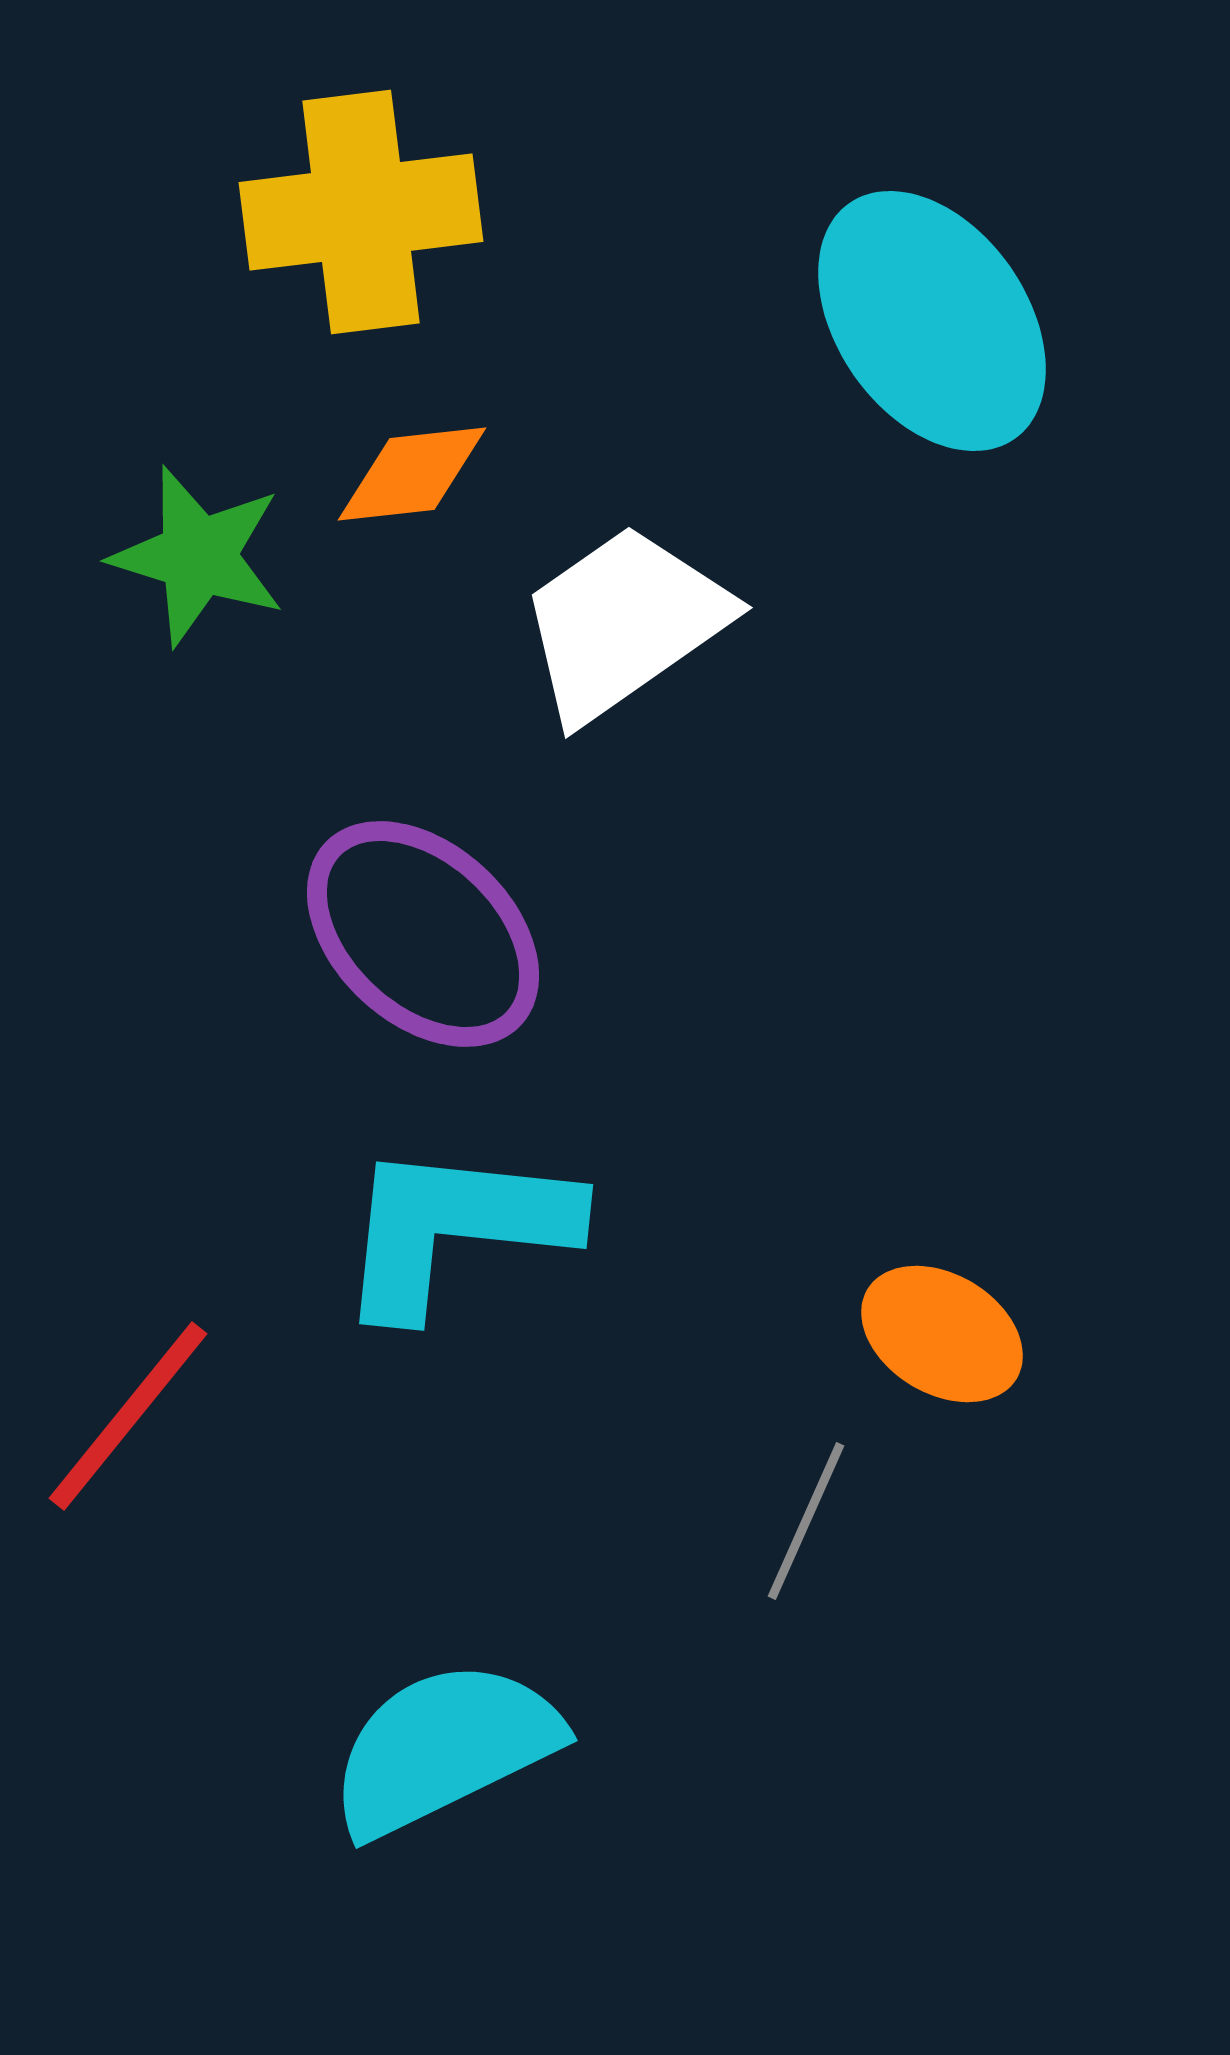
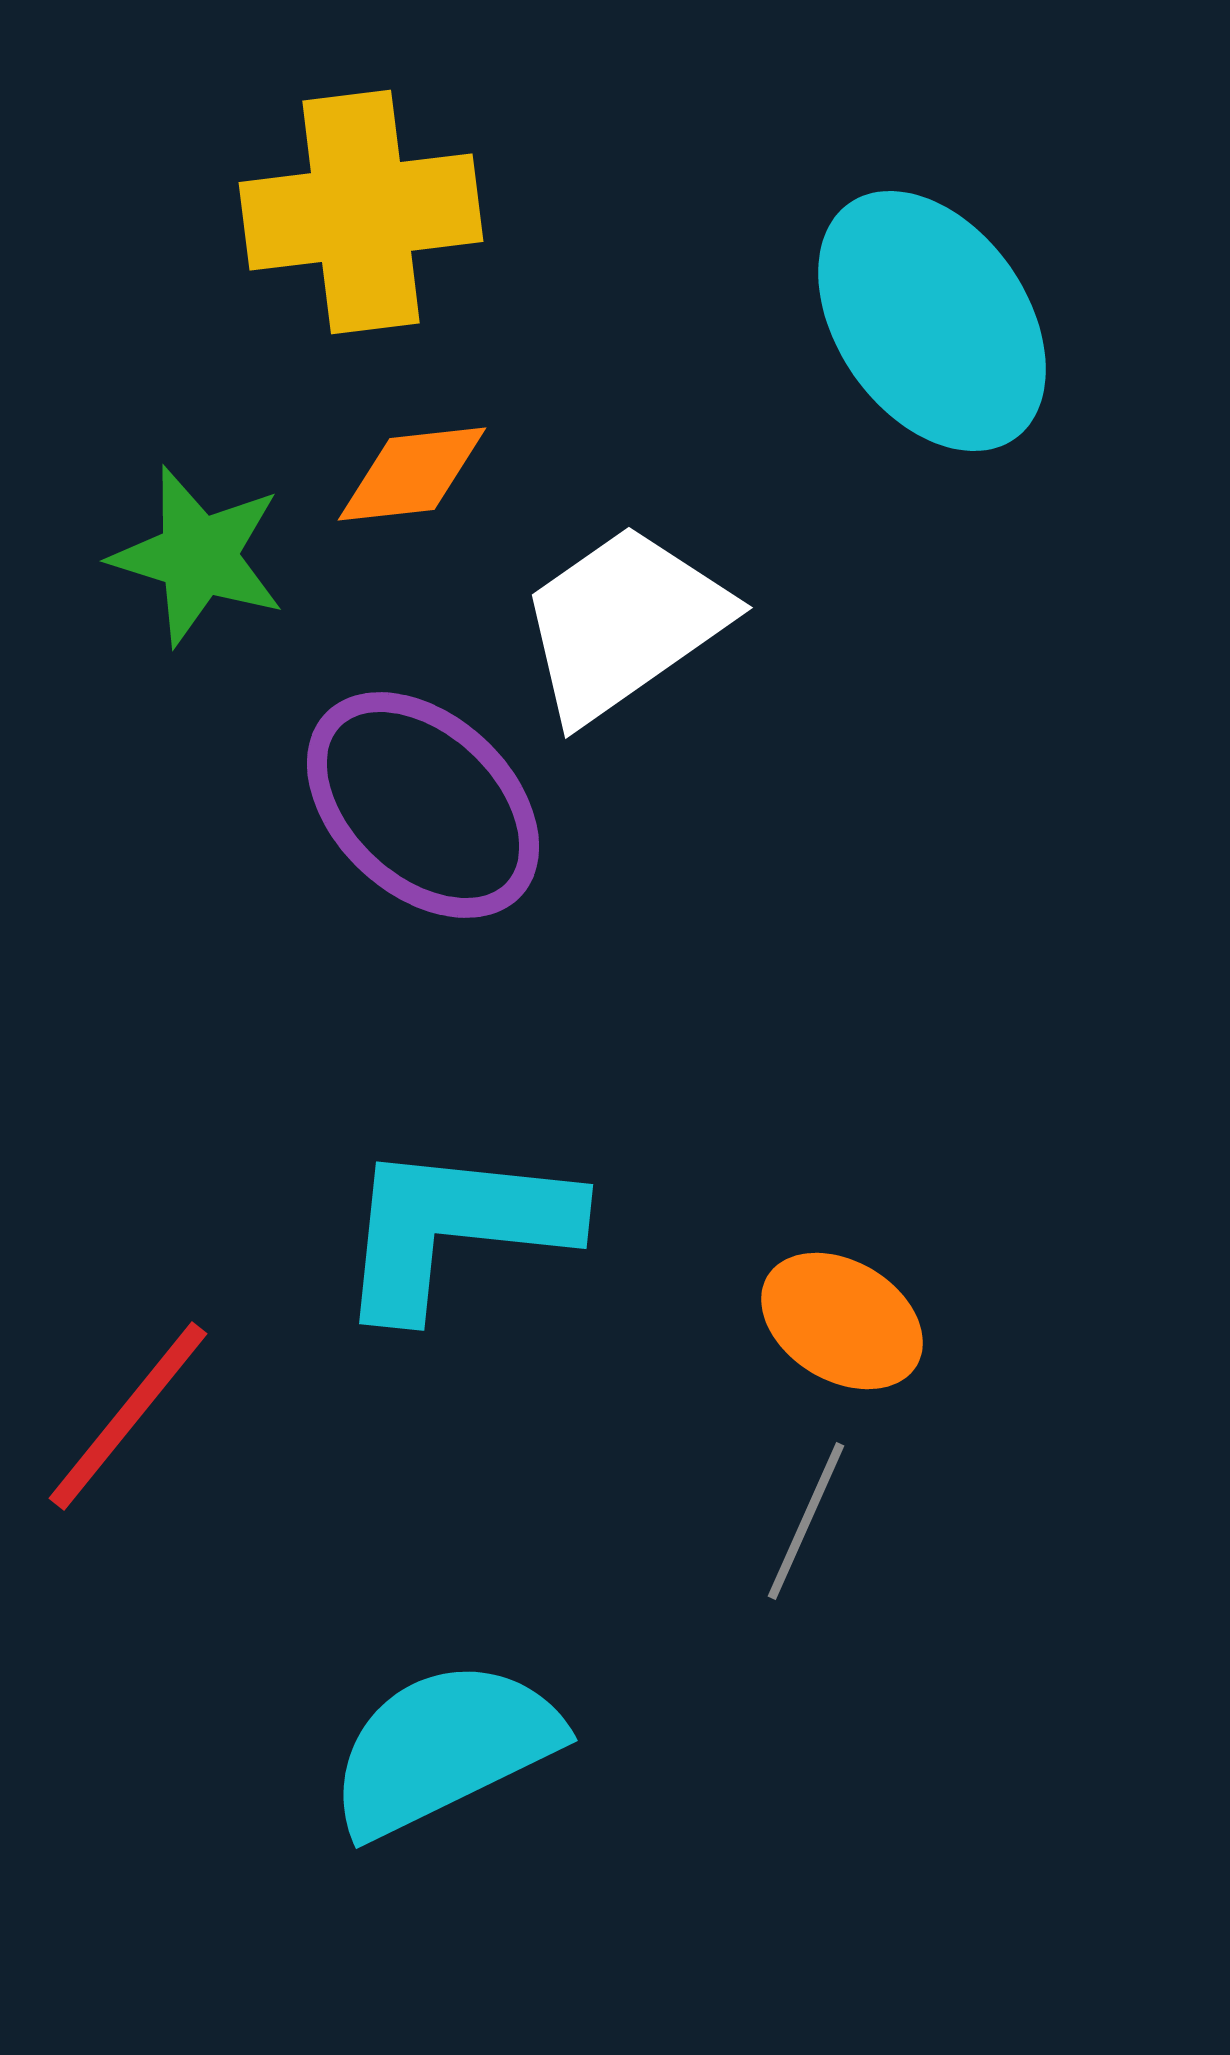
purple ellipse: moved 129 px up
orange ellipse: moved 100 px left, 13 px up
